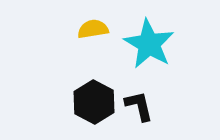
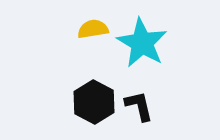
cyan star: moved 7 px left, 1 px up
